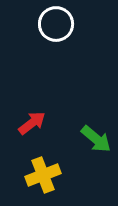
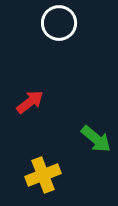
white circle: moved 3 px right, 1 px up
red arrow: moved 2 px left, 21 px up
